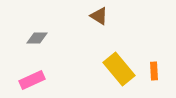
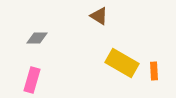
yellow rectangle: moved 3 px right, 6 px up; rotated 20 degrees counterclockwise
pink rectangle: rotated 50 degrees counterclockwise
